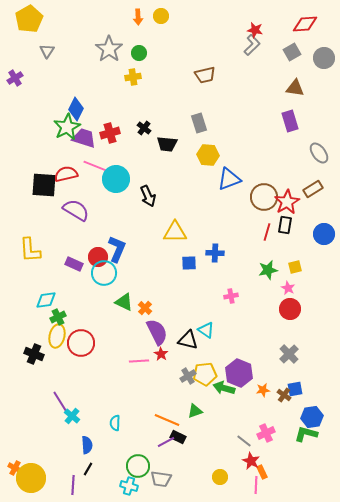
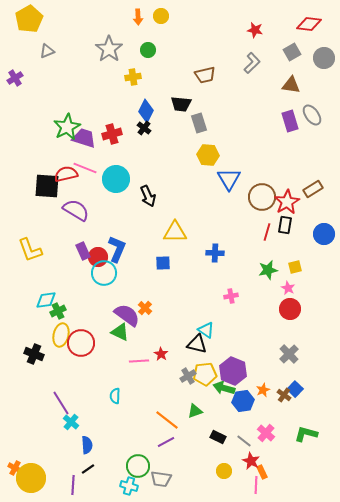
red diamond at (305, 24): moved 4 px right; rotated 10 degrees clockwise
gray L-shape at (252, 45): moved 18 px down
gray triangle at (47, 51): rotated 35 degrees clockwise
green circle at (139, 53): moved 9 px right, 3 px up
brown triangle at (295, 88): moved 4 px left, 3 px up
blue diamond at (76, 109): moved 70 px right, 2 px down
red cross at (110, 133): moved 2 px right, 1 px down
black trapezoid at (167, 144): moved 14 px right, 40 px up
gray ellipse at (319, 153): moved 7 px left, 38 px up
pink line at (95, 166): moved 10 px left, 2 px down
blue triangle at (229, 179): rotated 40 degrees counterclockwise
black square at (44, 185): moved 3 px right, 1 px down
brown circle at (264, 197): moved 2 px left
yellow L-shape at (30, 250): rotated 16 degrees counterclockwise
blue square at (189, 263): moved 26 px left
purple rectangle at (74, 264): moved 9 px right, 13 px up; rotated 42 degrees clockwise
green triangle at (124, 302): moved 4 px left, 30 px down
green cross at (58, 317): moved 6 px up
purple semicircle at (157, 332): moved 30 px left, 17 px up; rotated 28 degrees counterclockwise
yellow ellipse at (57, 336): moved 4 px right, 1 px up
black triangle at (188, 340): moved 9 px right, 4 px down
purple hexagon at (239, 373): moved 6 px left, 2 px up
blue square at (295, 389): rotated 35 degrees counterclockwise
orange star at (263, 390): rotated 16 degrees counterclockwise
cyan cross at (72, 416): moved 1 px left, 6 px down
blue hexagon at (312, 417): moved 69 px left, 16 px up
orange line at (167, 420): rotated 15 degrees clockwise
cyan semicircle at (115, 423): moved 27 px up
pink cross at (266, 433): rotated 24 degrees counterclockwise
black rectangle at (178, 437): moved 40 px right
black line at (88, 469): rotated 24 degrees clockwise
yellow circle at (220, 477): moved 4 px right, 6 px up
